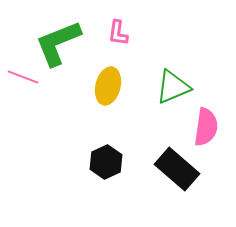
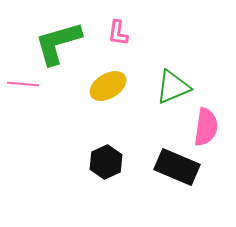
green L-shape: rotated 6 degrees clockwise
pink line: moved 7 px down; rotated 16 degrees counterclockwise
yellow ellipse: rotated 45 degrees clockwise
black rectangle: moved 2 px up; rotated 18 degrees counterclockwise
